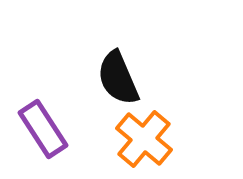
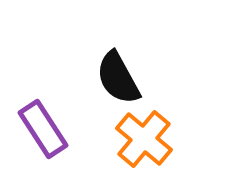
black semicircle: rotated 6 degrees counterclockwise
